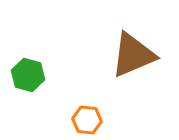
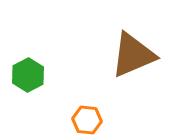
green hexagon: rotated 16 degrees clockwise
